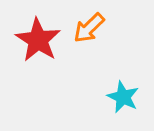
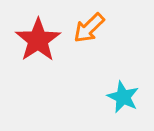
red star: rotated 6 degrees clockwise
